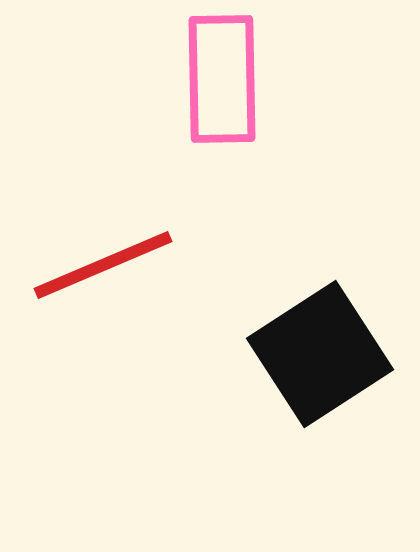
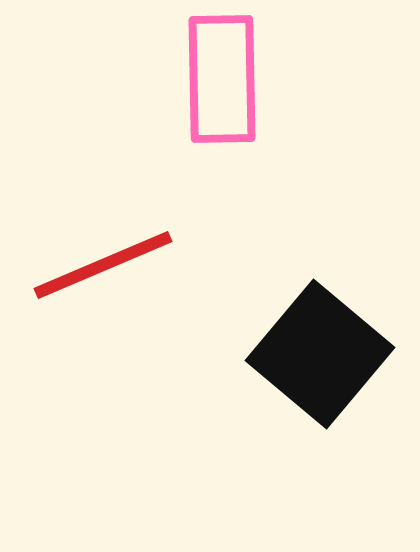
black square: rotated 17 degrees counterclockwise
